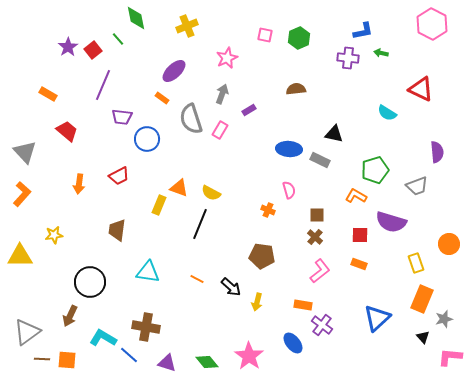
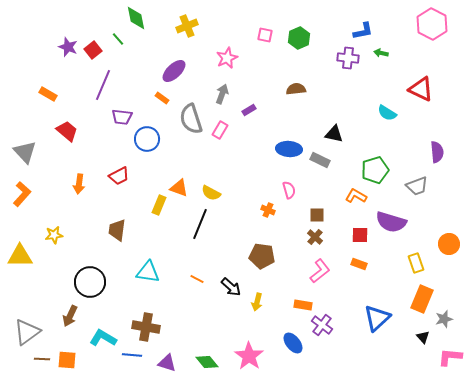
purple star at (68, 47): rotated 18 degrees counterclockwise
blue line at (129, 355): moved 3 px right; rotated 36 degrees counterclockwise
